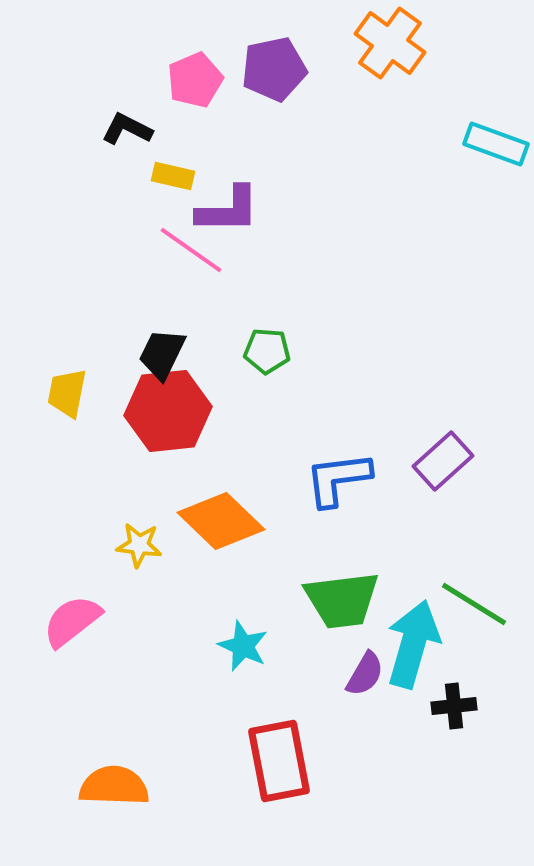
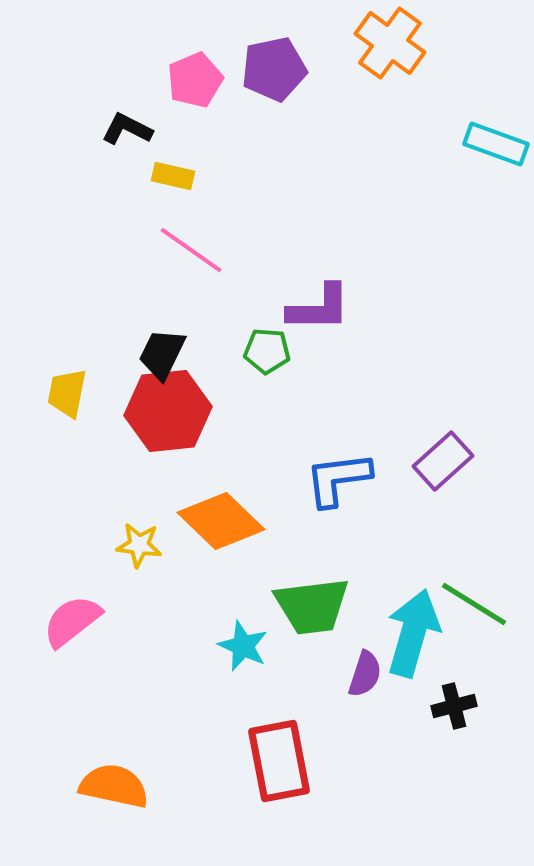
purple L-shape: moved 91 px right, 98 px down
green trapezoid: moved 30 px left, 6 px down
cyan arrow: moved 11 px up
purple semicircle: rotated 12 degrees counterclockwise
black cross: rotated 9 degrees counterclockwise
orange semicircle: rotated 10 degrees clockwise
